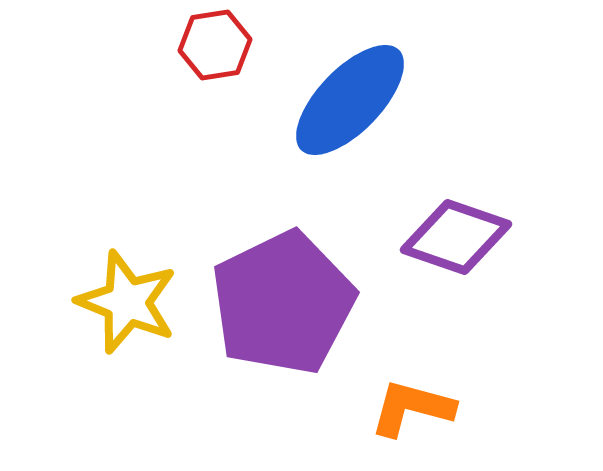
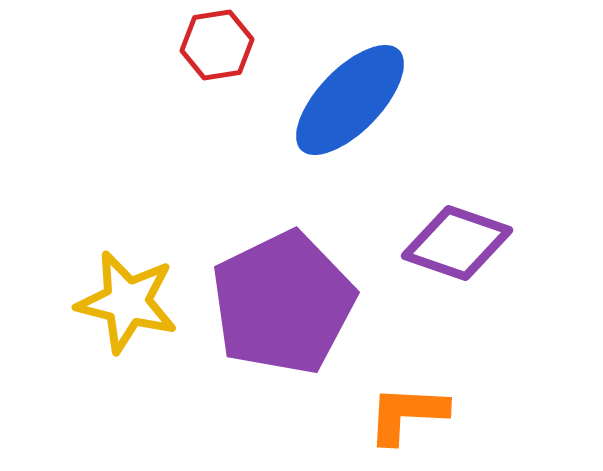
red hexagon: moved 2 px right
purple diamond: moved 1 px right, 6 px down
yellow star: rotated 8 degrees counterclockwise
orange L-shape: moved 5 px left, 6 px down; rotated 12 degrees counterclockwise
